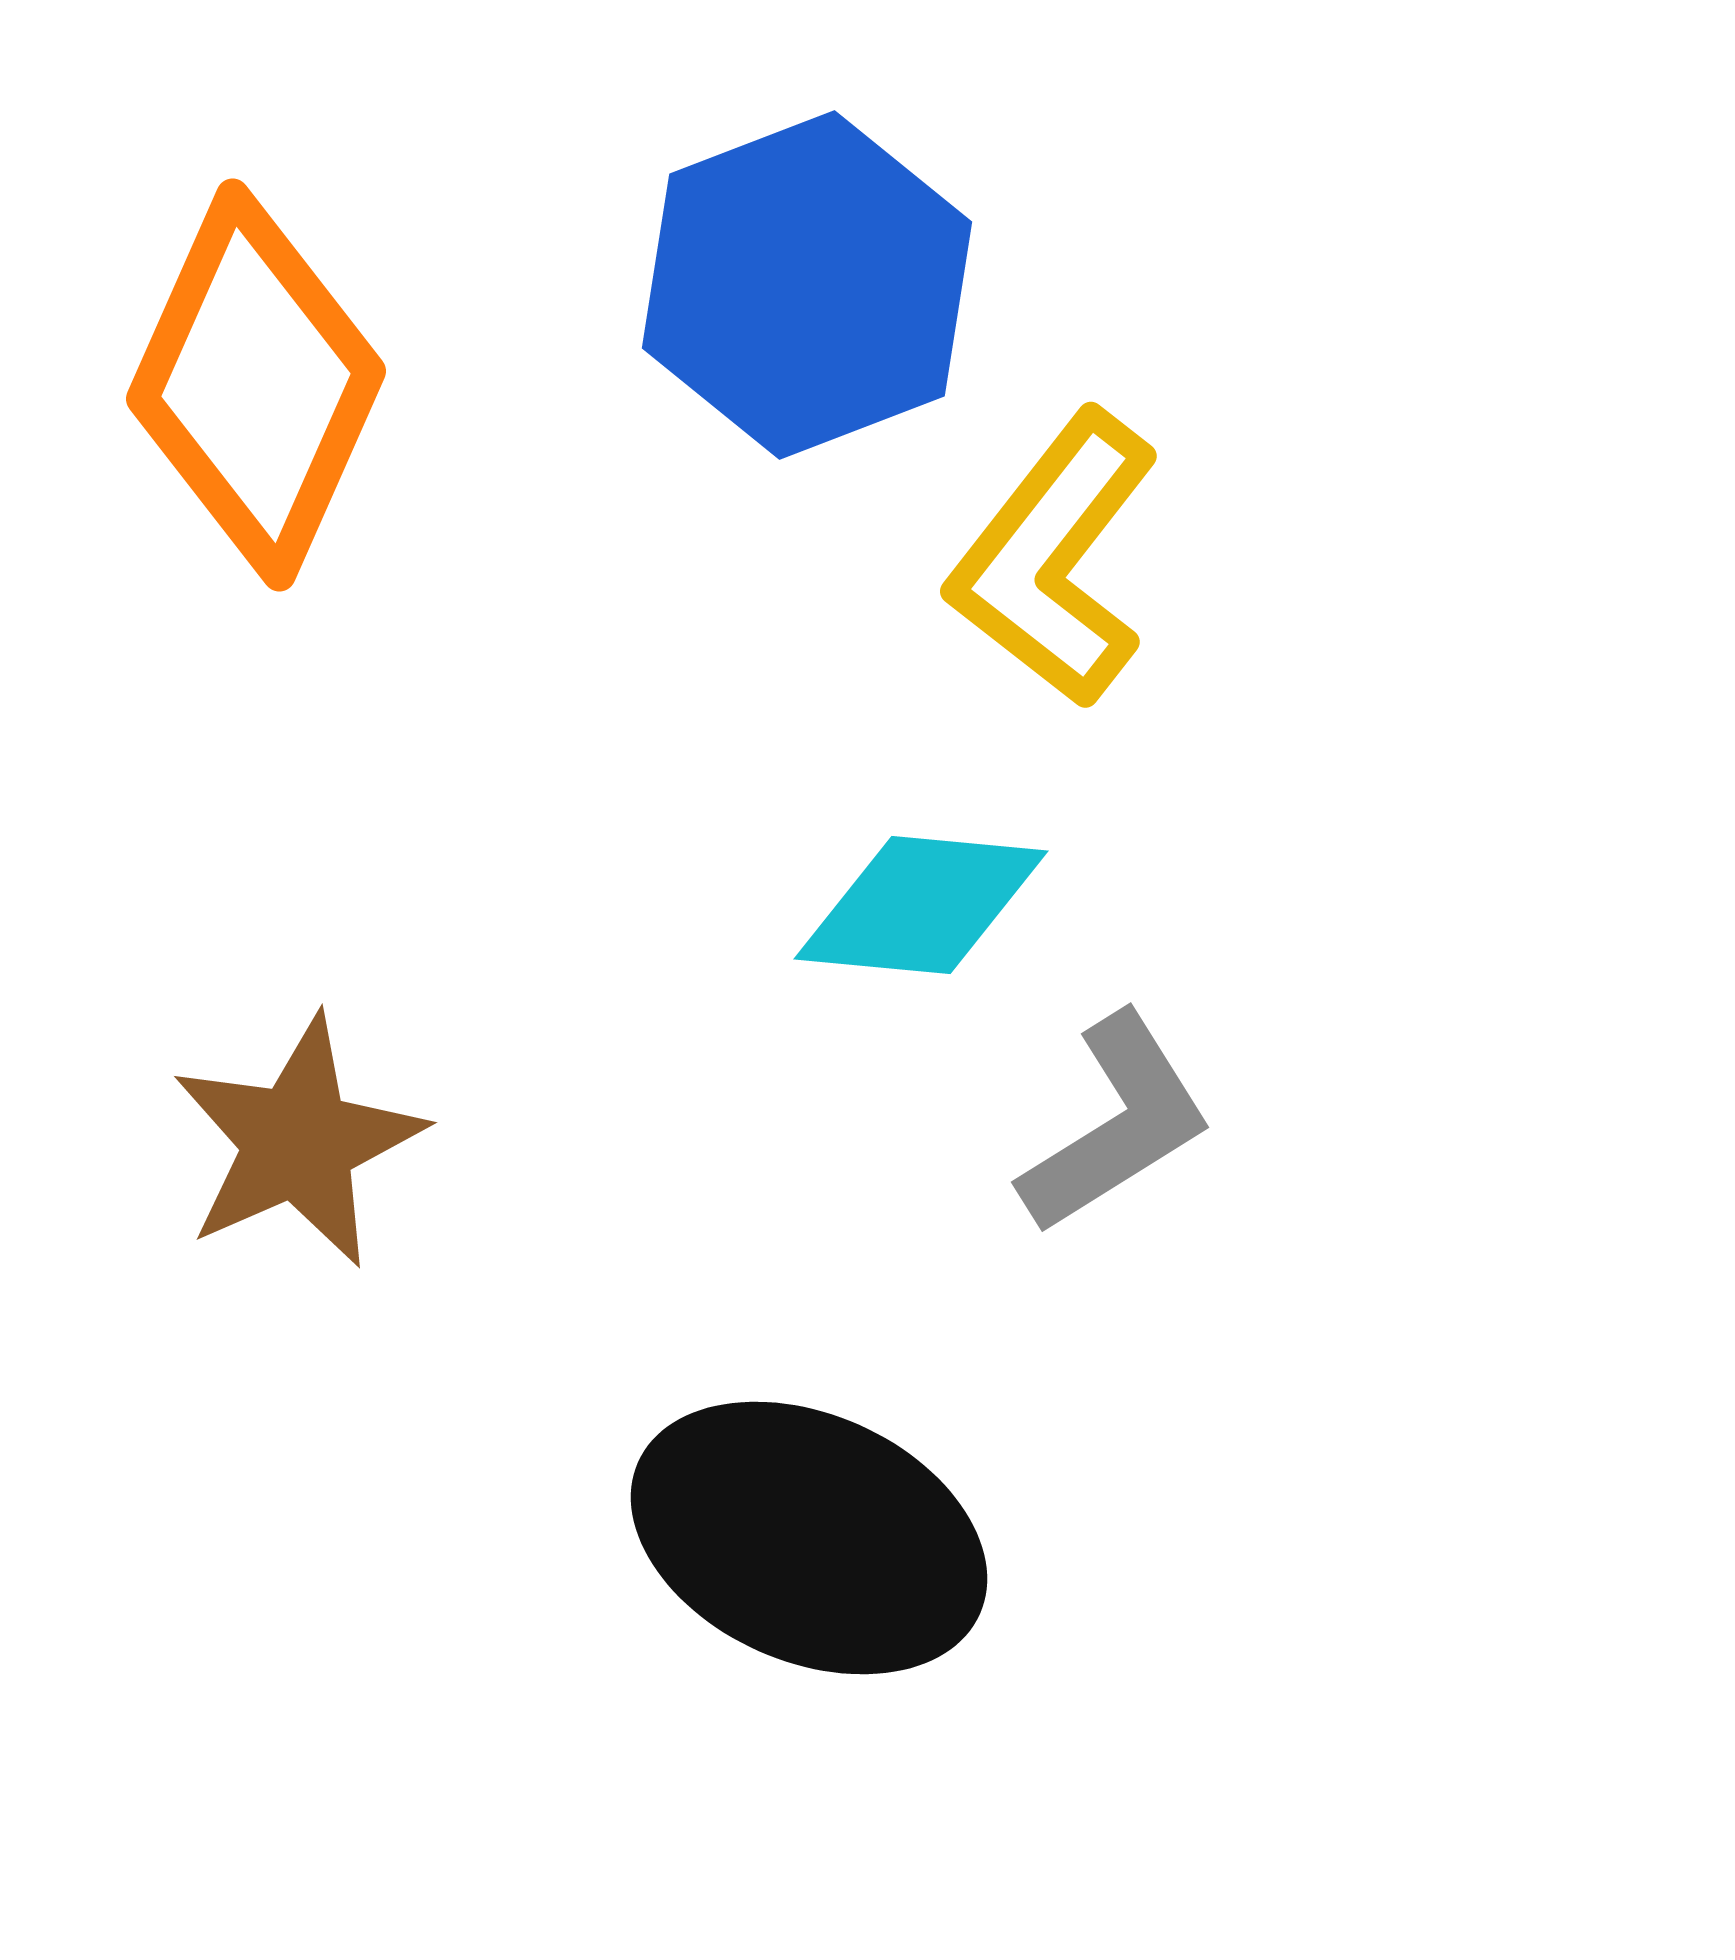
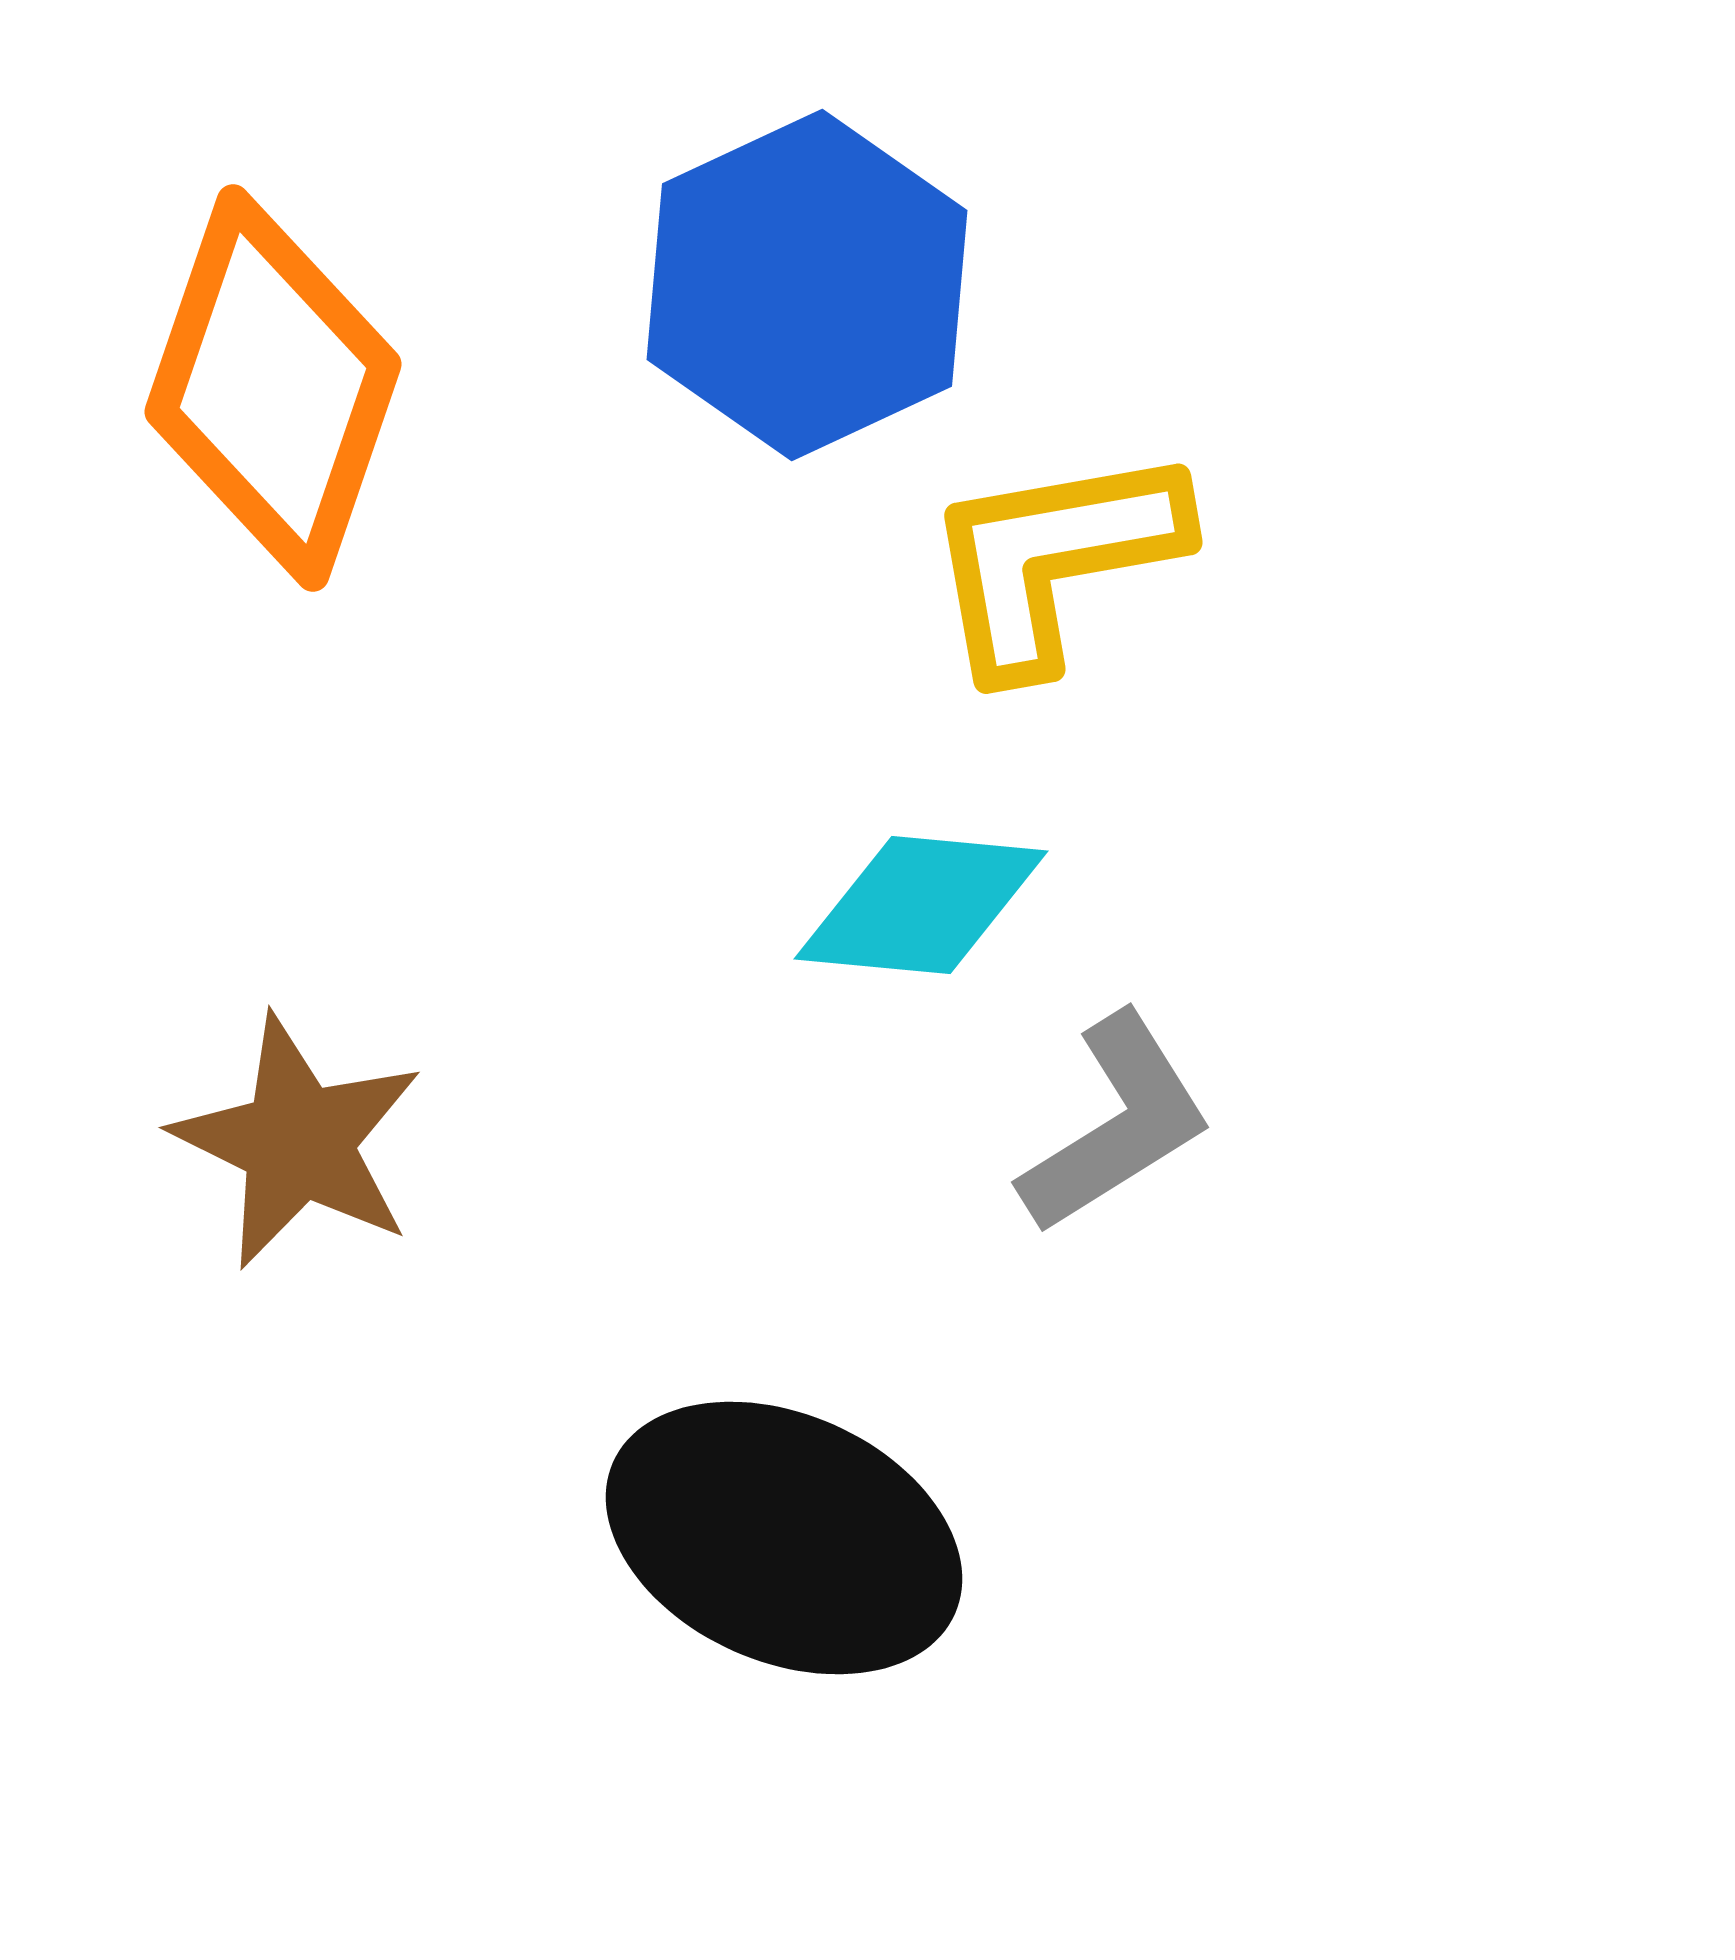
blue hexagon: rotated 4 degrees counterclockwise
orange diamond: moved 17 px right, 3 px down; rotated 5 degrees counterclockwise
yellow L-shape: rotated 42 degrees clockwise
brown star: rotated 22 degrees counterclockwise
black ellipse: moved 25 px left
